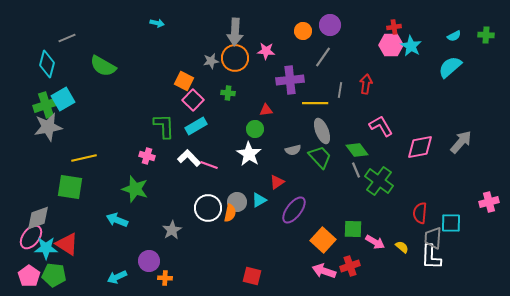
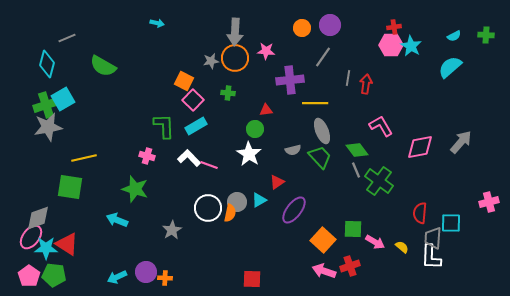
orange circle at (303, 31): moved 1 px left, 3 px up
gray line at (340, 90): moved 8 px right, 12 px up
purple circle at (149, 261): moved 3 px left, 11 px down
red square at (252, 276): moved 3 px down; rotated 12 degrees counterclockwise
